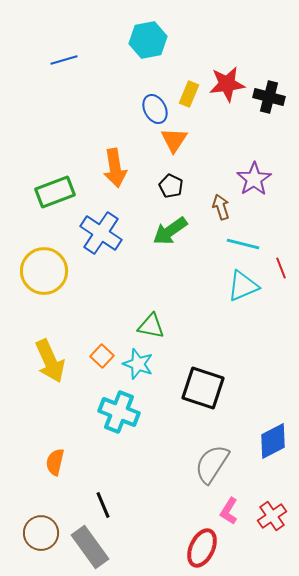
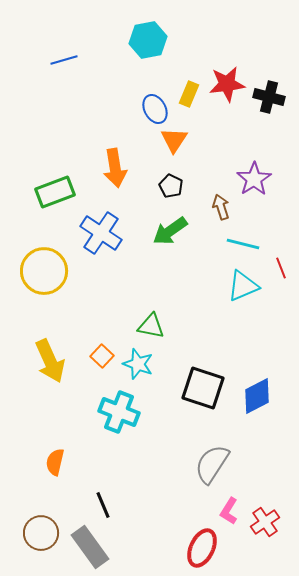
blue diamond: moved 16 px left, 45 px up
red cross: moved 7 px left, 6 px down
